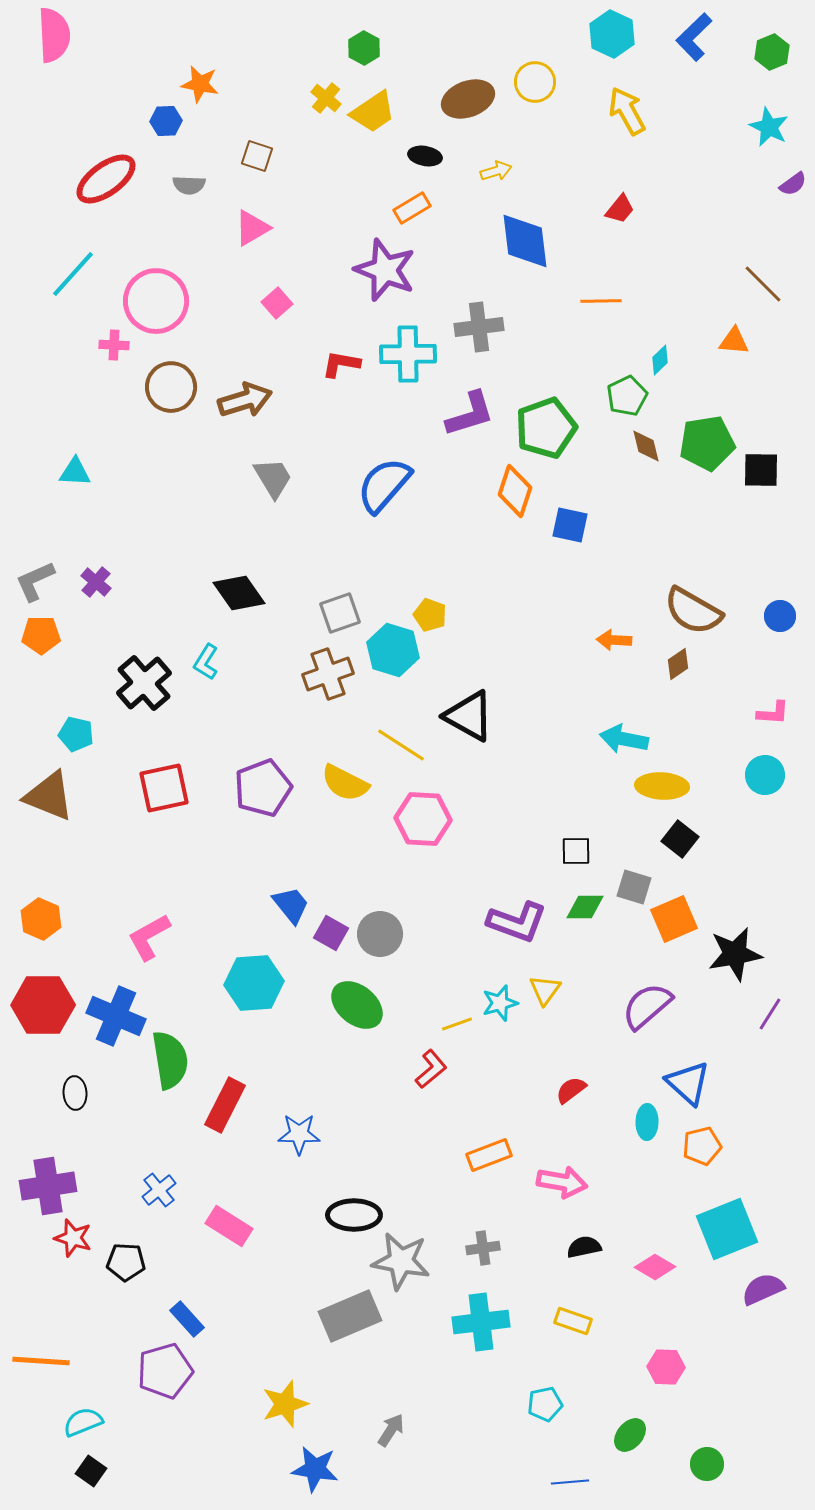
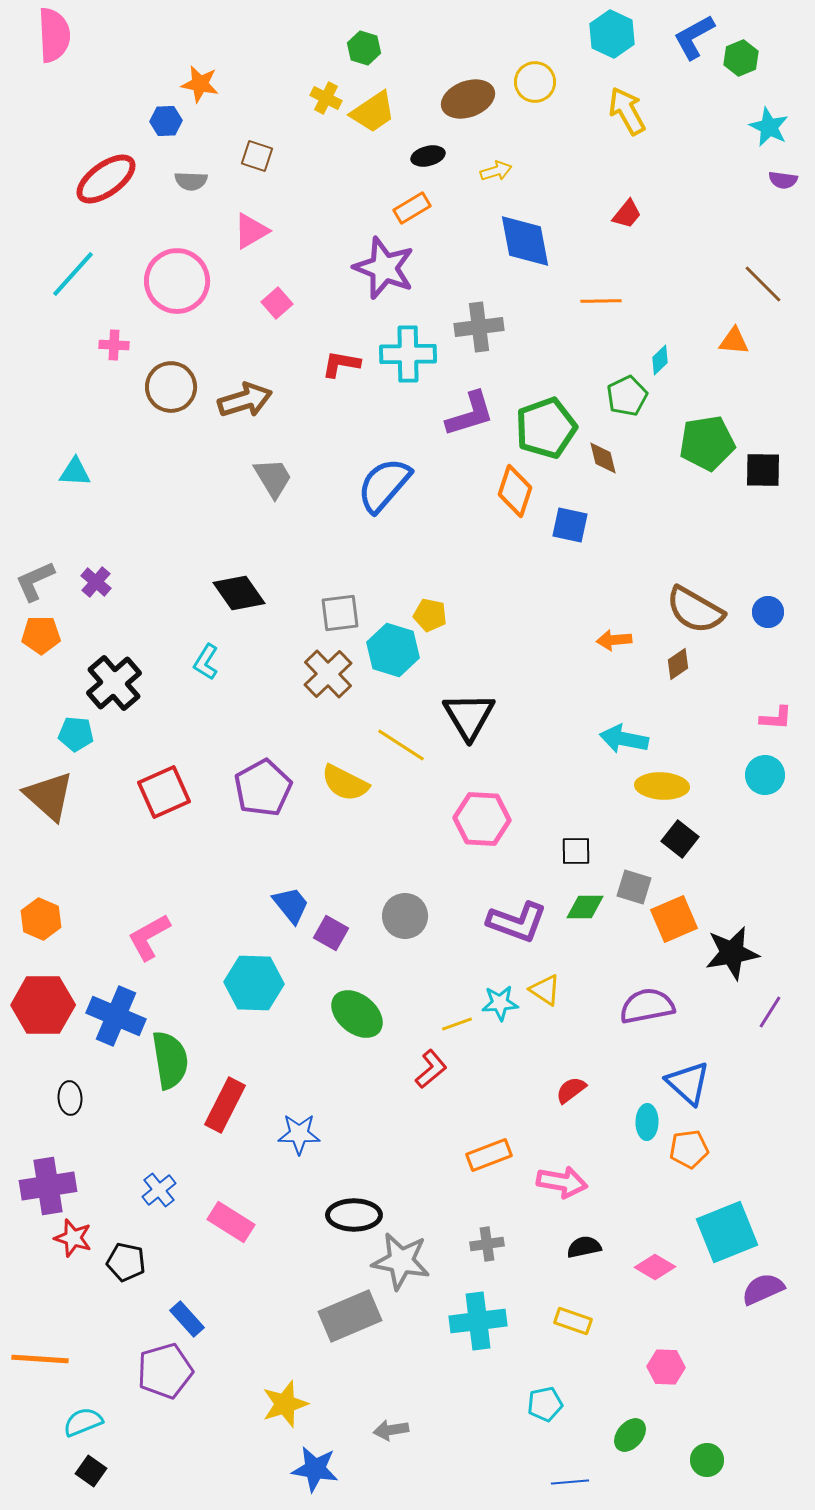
blue L-shape at (694, 37): rotated 15 degrees clockwise
green hexagon at (364, 48): rotated 12 degrees counterclockwise
green hexagon at (772, 52): moved 31 px left, 6 px down
yellow cross at (326, 98): rotated 12 degrees counterclockwise
black ellipse at (425, 156): moved 3 px right; rotated 24 degrees counterclockwise
purple semicircle at (793, 184): moved 10 px left, 4 px up; rotated 44 degrees clockwise
gray semicircle at (189, 185): moved 2 px right, 4 px up
red trapezoid at (620, 209): moved 7 px right, 5 px down
pink triangle at (252, 228): moved 1 px left, 3 px down
blue diamond at (525, 241): rotated 4 degrees counterclockwise
purple star at (385, 270): moved 1 px left, 2 px up
pink circle at (156, 301): moved 21 px right, 20 px up
brown diamond at (646, 446): moved 43 px left, 12 px down
black square at (761, 470): moved 2 px right
brown semicircle at (693, 611): moved 2 px right, 1 px up
gray square at (340, 613): rotated 12 degrees clockwise
yellow pentagon at (430, 615): rotated 8 degrees counterclockwise
blue circle at (780, 616): moved 12 px left, 4 px up
orange arrow at (614, 640): rotated 8 degrees counterclockwise
brown cross at (328, 674): rotated 24 degrees counterclockwise
black cross at (144, 683): moved 30 px left
pink L-shape at (773, 713): moved 3 px right, 5 px down
black triangle at (469, 716): rotated 30 degrees clockwise
cyan pentagon at (76, 734): rotated 8 degrees counterclockwise
red square at (164, 788): moved 4 px down; rotated 12 degrees counterclockwise
purple pentagon at (263, 788): rotated 8 degrees counterclockwise
brown triangle at (49, 796): rotated 20 degrees clockwise
pink hexagon at (423, 819): moved 59 px right
gray circle at (380, 934): moved 25 px right, 18 px up
black star at (735, 954): moved 3 px left, 1 px up
cyan hexagon at (254, 983): rotated 6 degrees clockwise
yellow triangle at (545, 990): rotated 32 degrees counterclockwise
cyan star at (500, 1003): rotated 12 degrees clockwise
green ellipse at (357, 1005): moved 9 px down
purple semicircle at (647, 1006): rotated 30 degrees clockwise
purple line at (770, 1014): moved 2 px up
black ellipse at (75, 1093): moved 5 px left, 5 px down
orange pentagon at (702, 1146): moved 13 px left, 3 px down; rotated 6 degrees clockwise
pink rectangle at (229, 1226): moved 2 px right, 4 px up
cyan square at (727, 1229): moved 3 px down
gray cross at (483, 1248): moved 4 px right, 4 px up
black pentagon at (126, 1262): rotated 9 degrees clockwise
cyan cross at (481, 1322): moved 3 px left, 1 px up
orange line at (41, 1361): moved 1 px left, 2 px up
gray arrow at (391, 1430): rotated 132 degrees counterclockwise
green circle at (707, 1464): moved 4 px up
